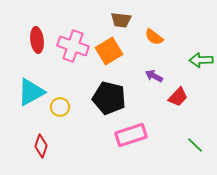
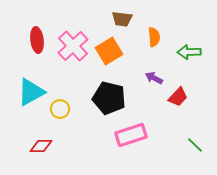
brown trapezoid: moved 1 px right, 1 px up
orange semicircle: rotated 132 degrees counterclockwise
pink cross: rotated 28 degrees clockwise
green arrow: moved 12 px left, 8 px up
purple arrow: moved 2 px down
yellow circle: moved 2 px down
red diamond: rotated 70 degrees clockwise
